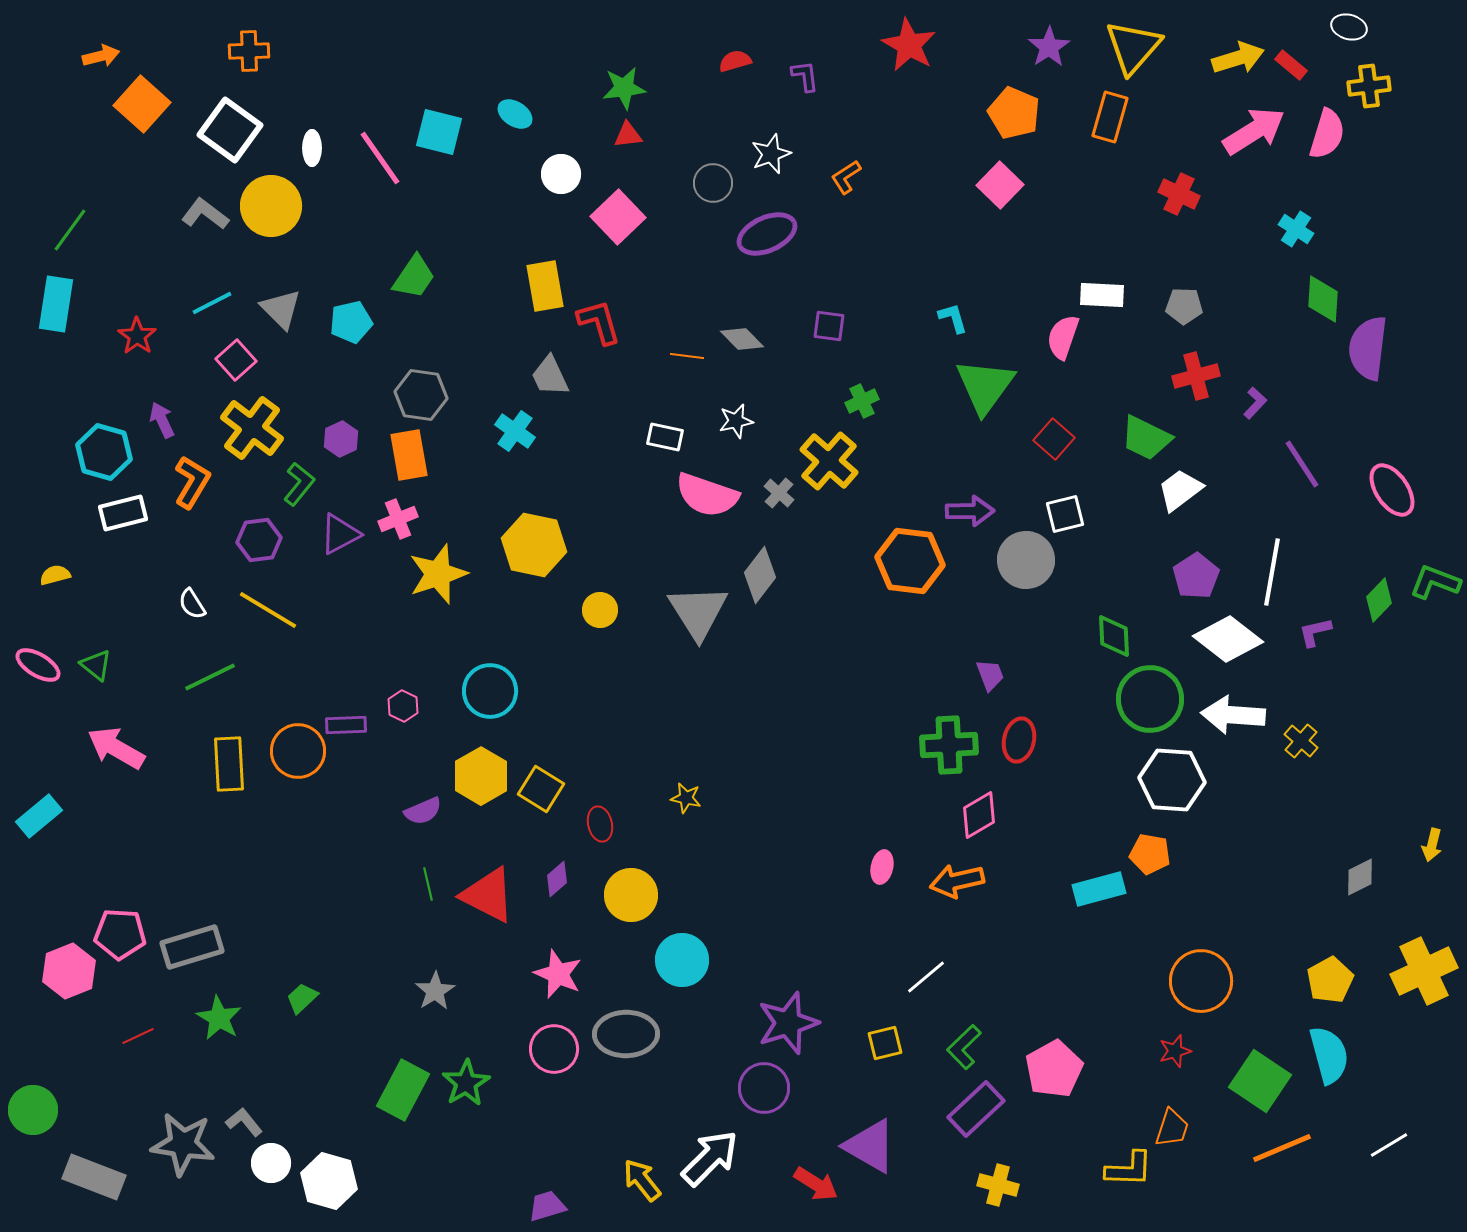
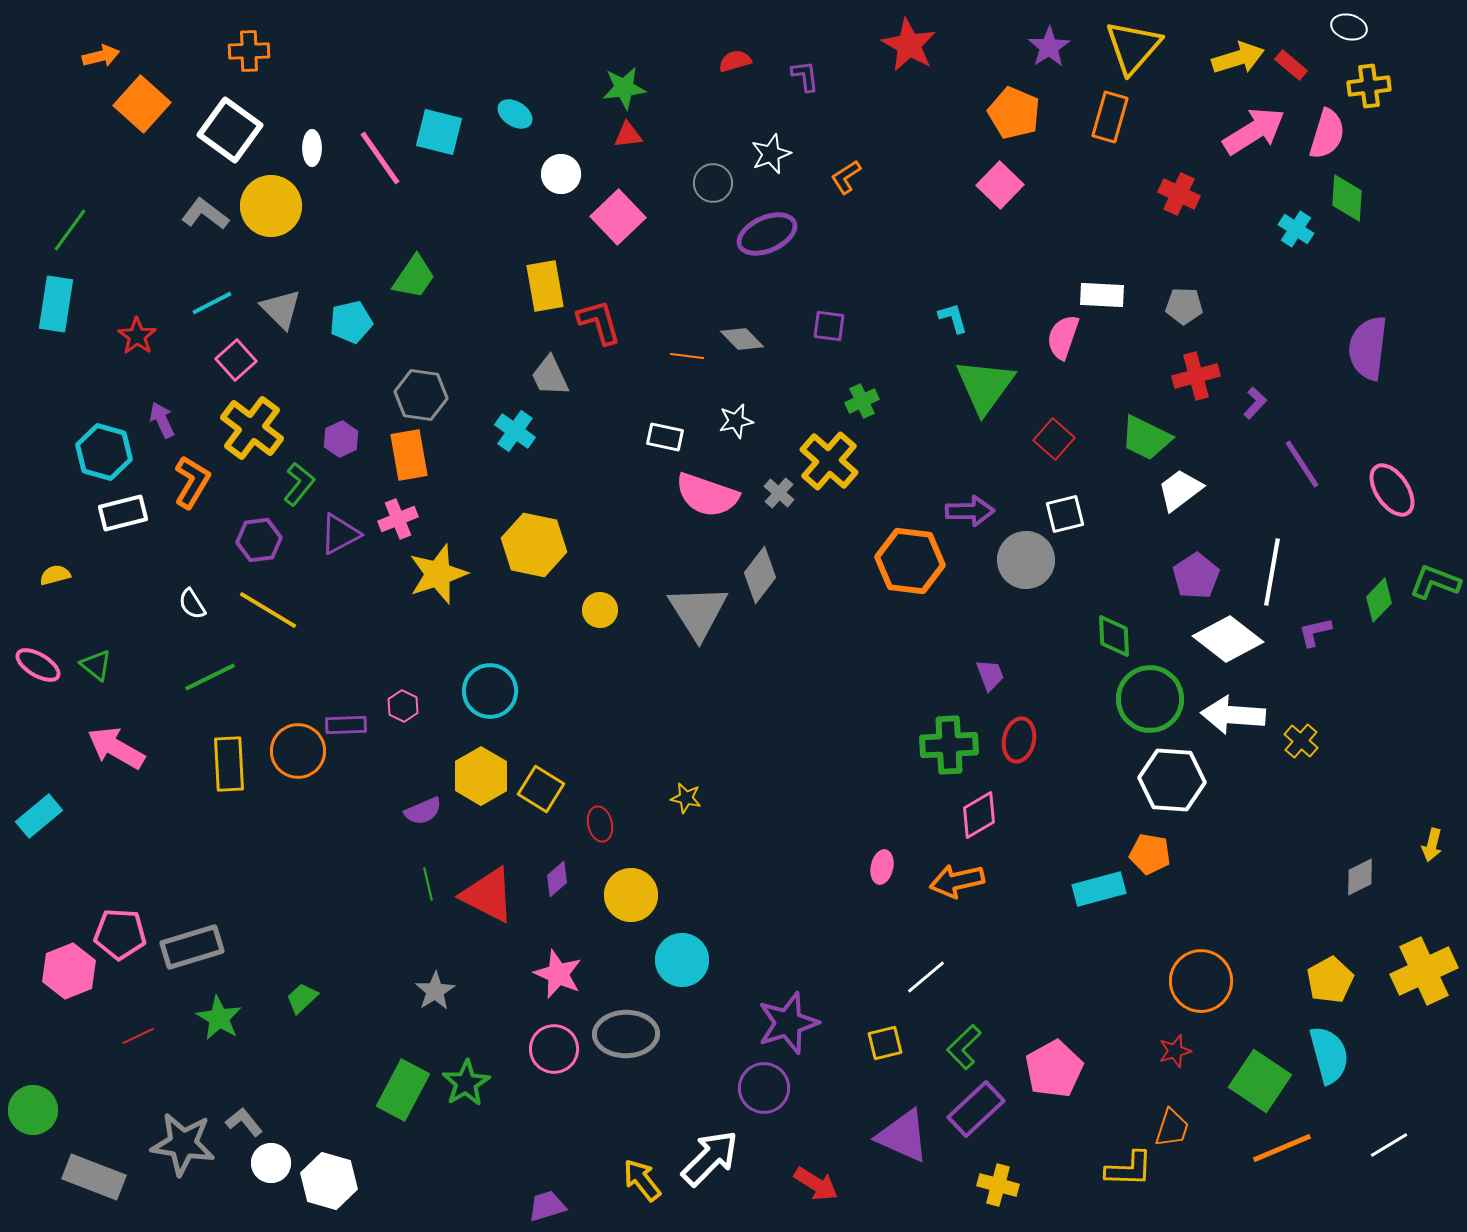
green diamond at (1323, 299): moved 24 px right, 101 px up
purple triangle at (870, 1146): moved 33 px right, 10 px up; rotated 6 degrees counterclockwise
